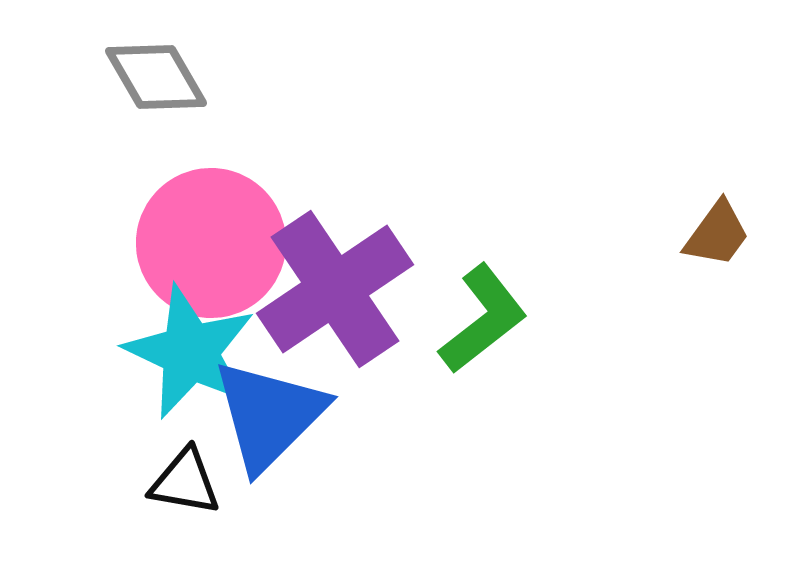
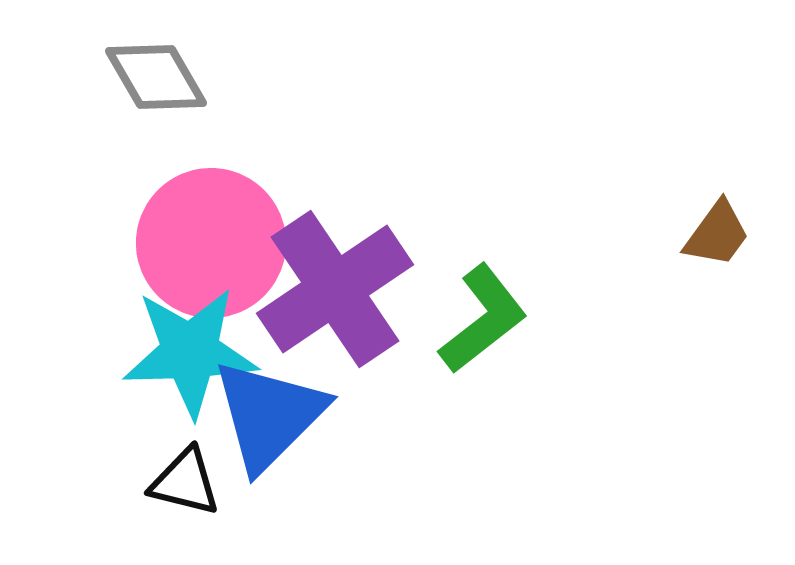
cyan star: rotated 27 degrees counterclockwise
black triangle: rotated 4 degrees clockwise
